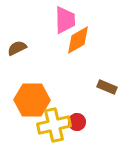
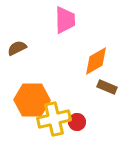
orange diamond: moved 18 px right, 21 px down
yellow cross: moved 6 px up
